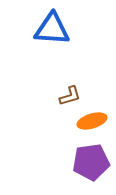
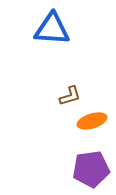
purple pentagon: moved 7 px down
